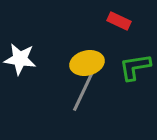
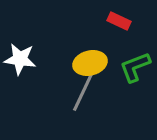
yellow ellipse: moved 3 px right
green L-shape: rotated 12 degrees counterclockwise
